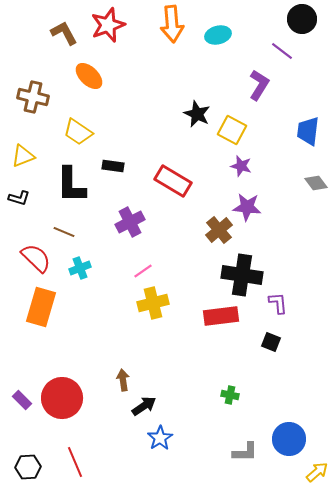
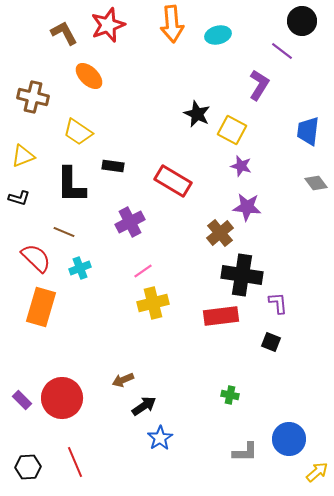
black circle at (302, 19): moved 2 px down
brown cross at (219, 230): moved 1 px right, 3 px down
brown arrow at (123, 380): rotated 105 degrees counterclockwise
